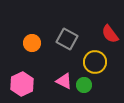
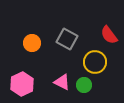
red semicircle: moved 1 px left, 1 px down
pink triangle: moved 2 px left, 1 px down
